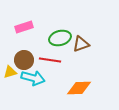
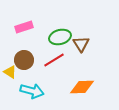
green ellipse: moved 1 px up
brown triangle: rotated 42 degrees counterclockwise
red line: moved 4 px right; rotated 40 degrees counterclockwise
yellow triangle: rotated 48 degrees clockwise
cyan arrow: moved 1 px left, 13 px down
orange diamond: moved 3 px right, 1 px up
